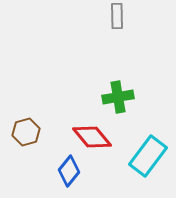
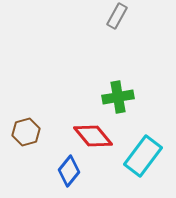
gray rectangle: rotated 30 degrees clockwise
red diamond: moved 1 px right, 1 px up
cyan rectangle: moved 5 px left
